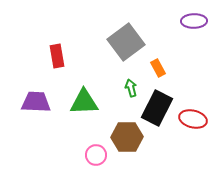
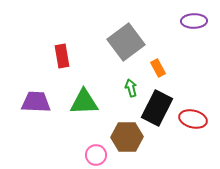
red rectangle: moved 5 px right
